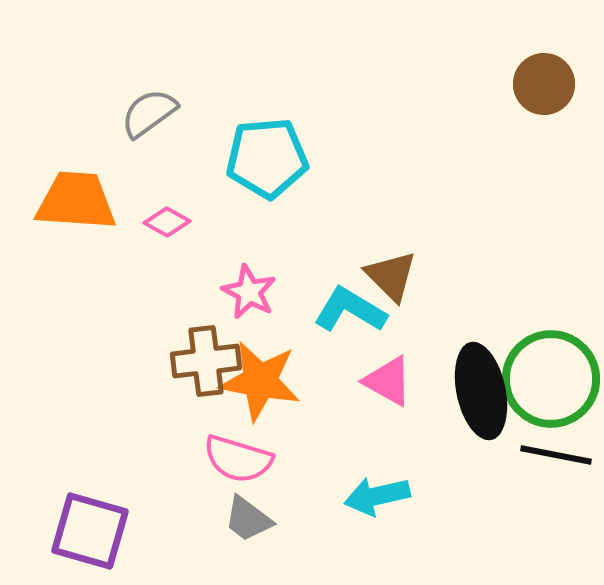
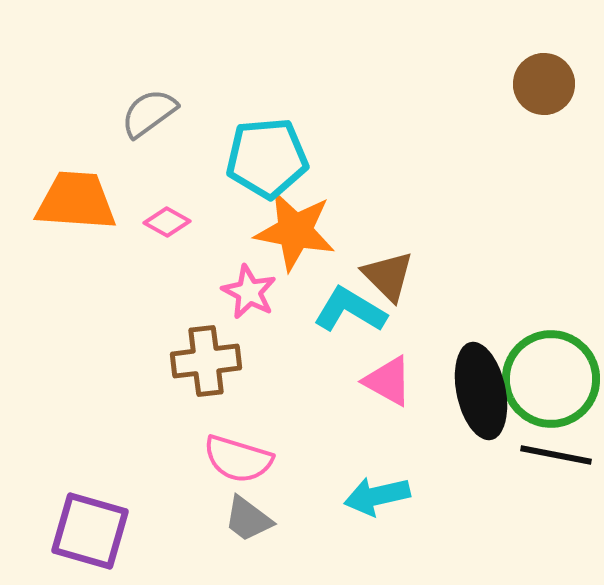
brown triangle: moved 3 px left
orange star: moved 35 px right, 150 px up
